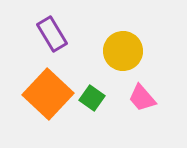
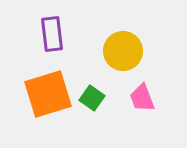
purple rectangle: rotated 24 degrees clockwise
orange square: rotated 30 degrees clockwise
pink trapezoid: rotated 20 degrees clockwise
